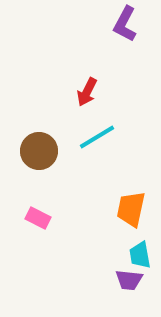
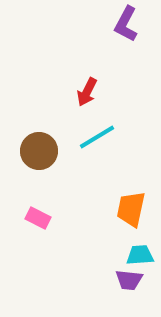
purple L-shape: moved 1 px right
cyan trapezoid: rotated 96 degrees clockwise
